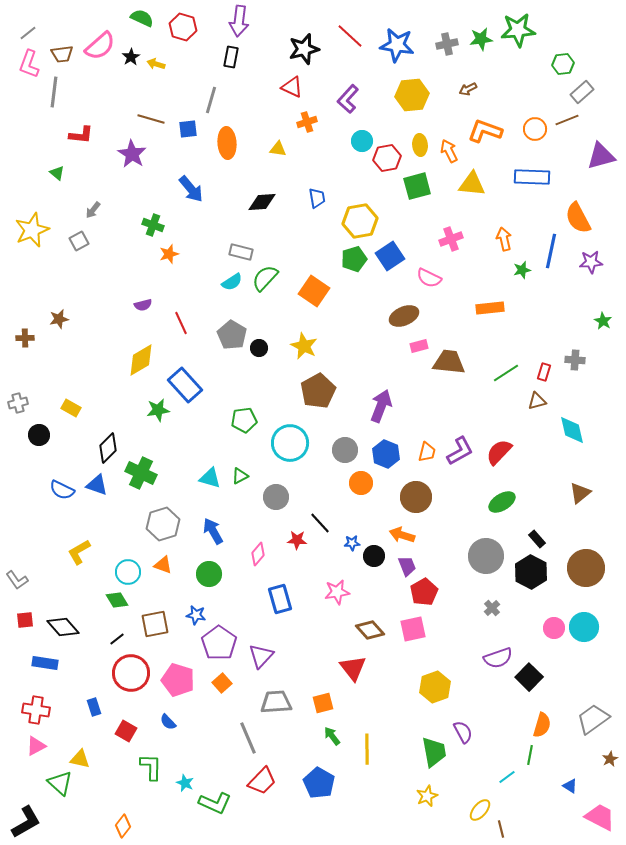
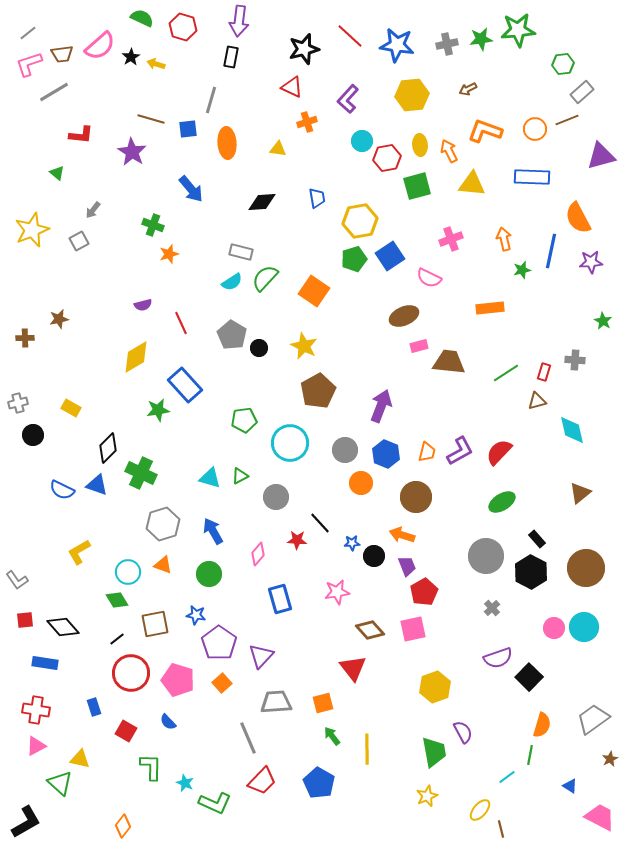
pink L-shape at (29, 64): rotated 52 degrees clockwise
gray line at (54, 92): rotated 52 degrees clockwise
purple star at (132, 154): moved 2 px up
yellow diamond at (141, 360): moved 5 px left, 3 px up
black circle at (39, 435): moved 6 px left
